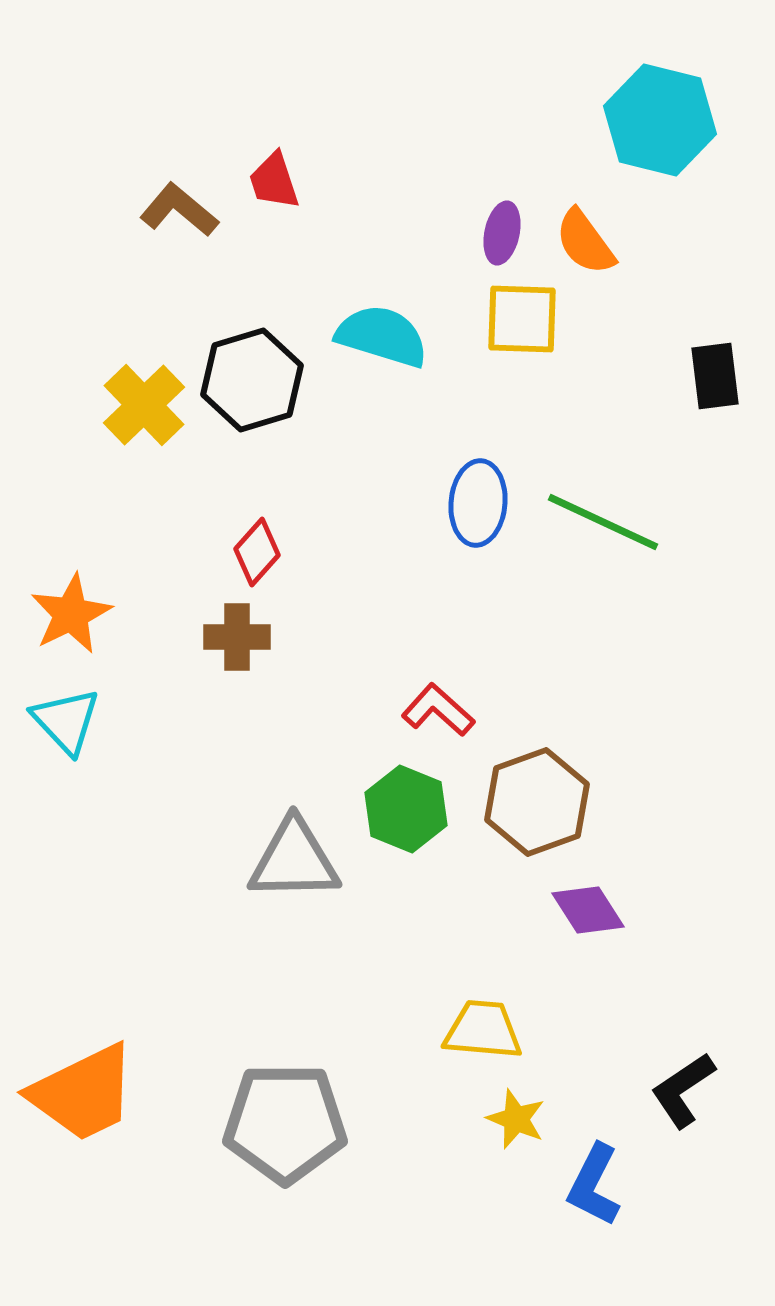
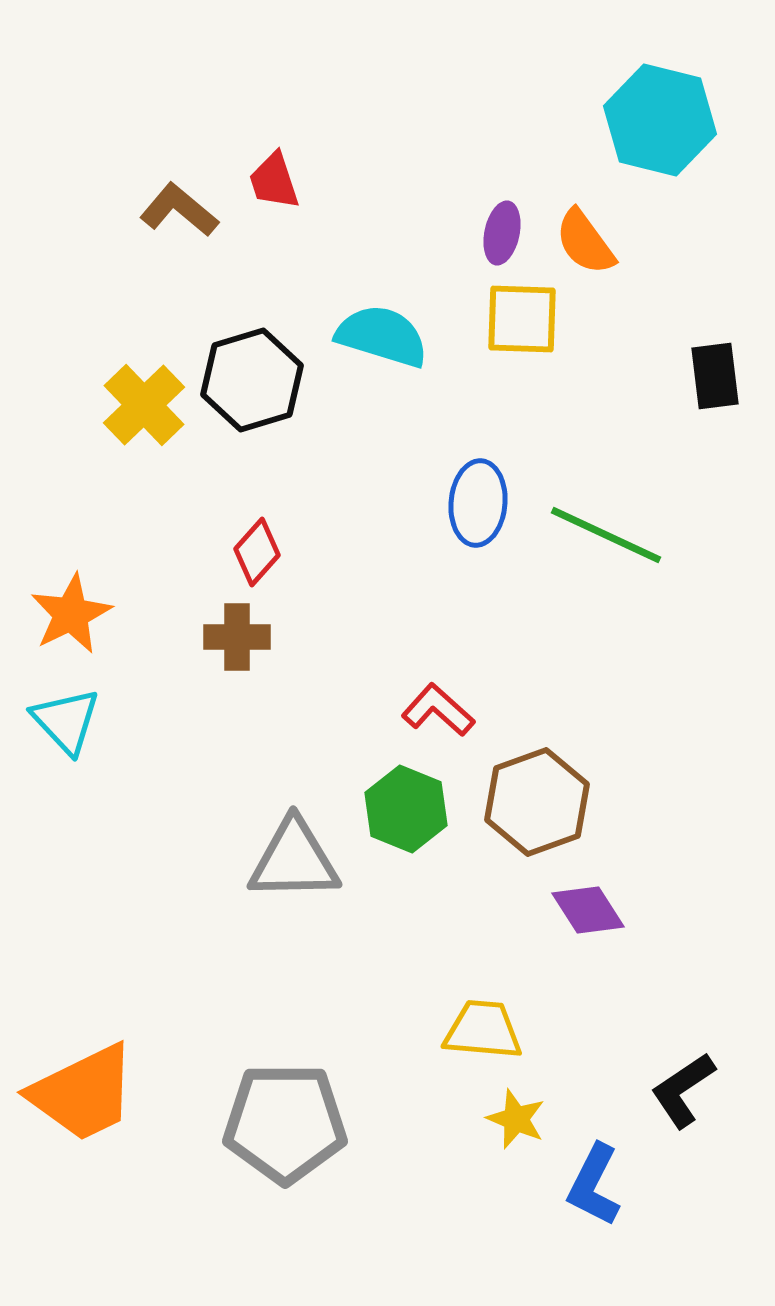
green line: moved 3 px right, 13 px down
